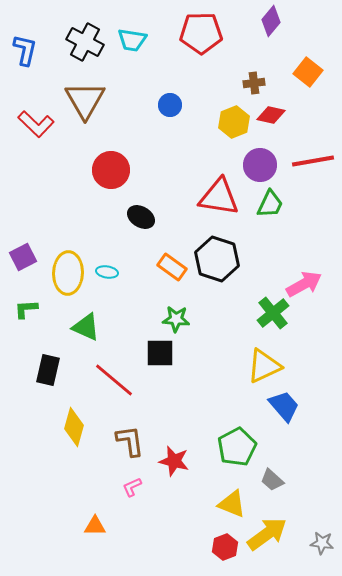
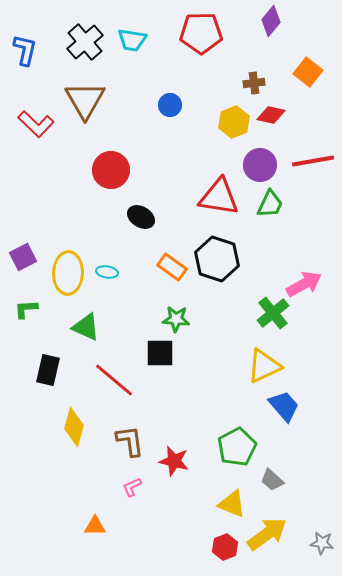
black cross at (85, 42): rotated 21 degrees clockwise
